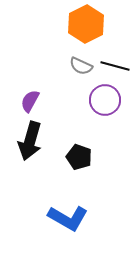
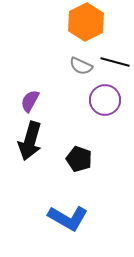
orange hexagon: moved 2 px up
black line: moved 4 px up
black pentagon: moved 2 px down
